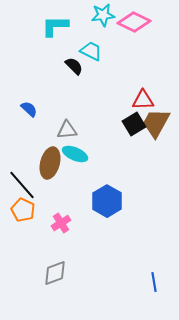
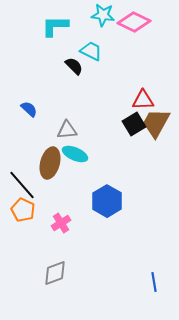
cyan star: rotated 15 degrees clockwise
